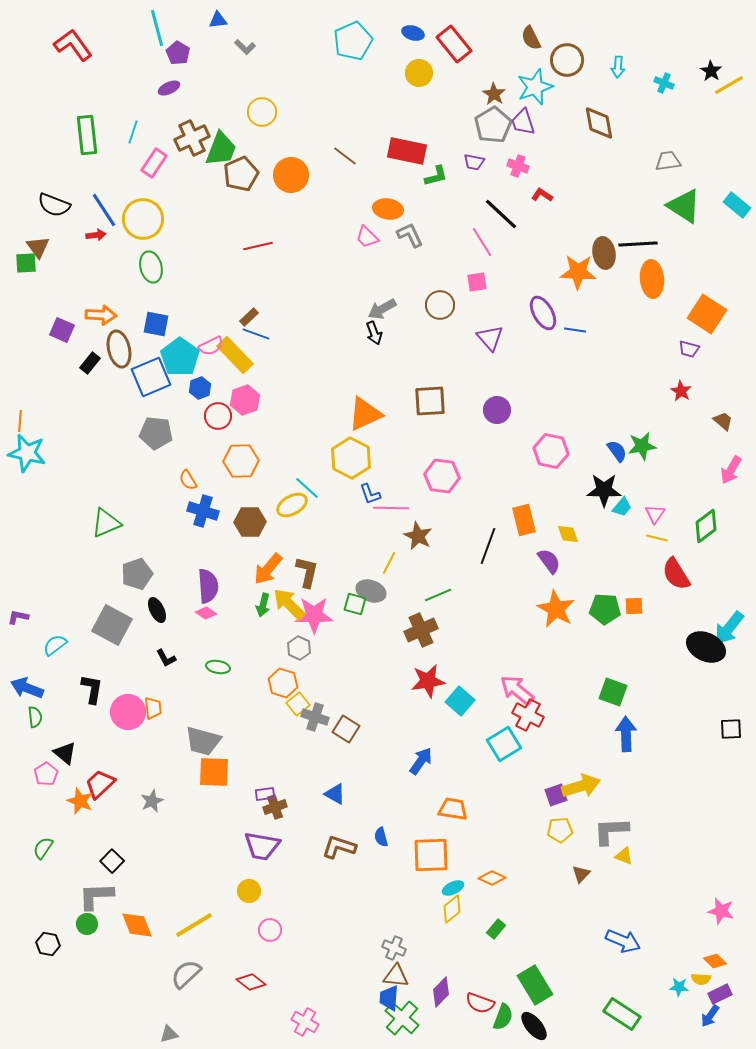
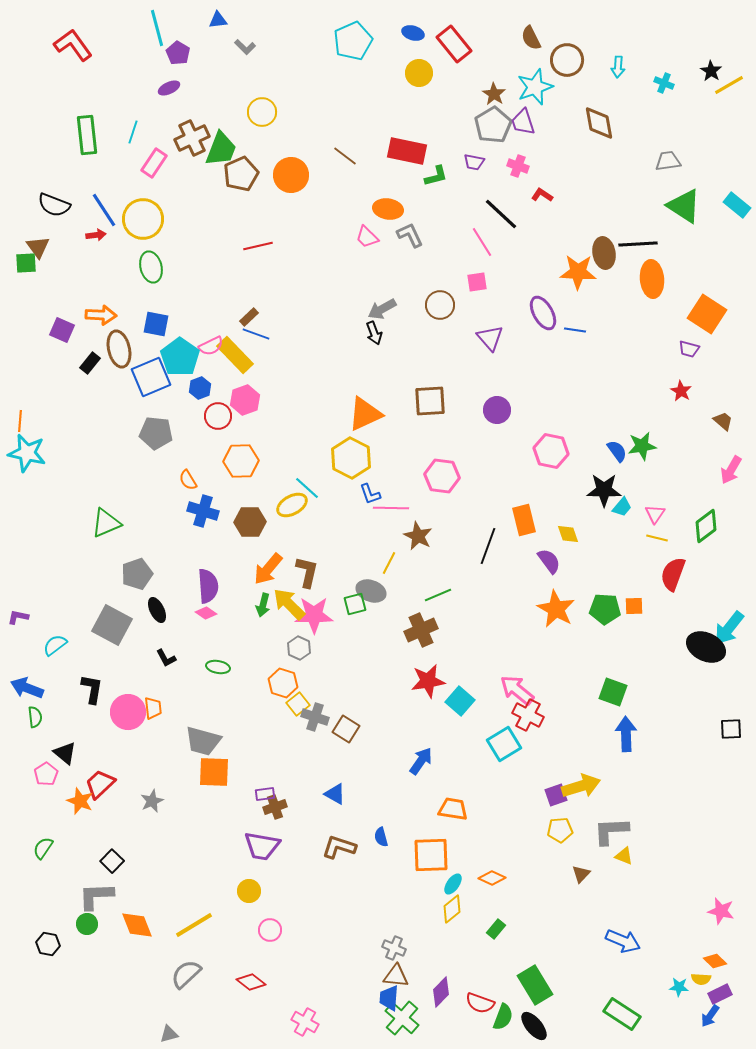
red semicircle at (676, 574): moved 3 px left; rotated 52 degrees clockwise
green square at (355, 604): rotated 30 degrees counterclockwise
cyan ellipse at (453, 888): moved 4 px up; rotated 30 degrees counterclockwise
